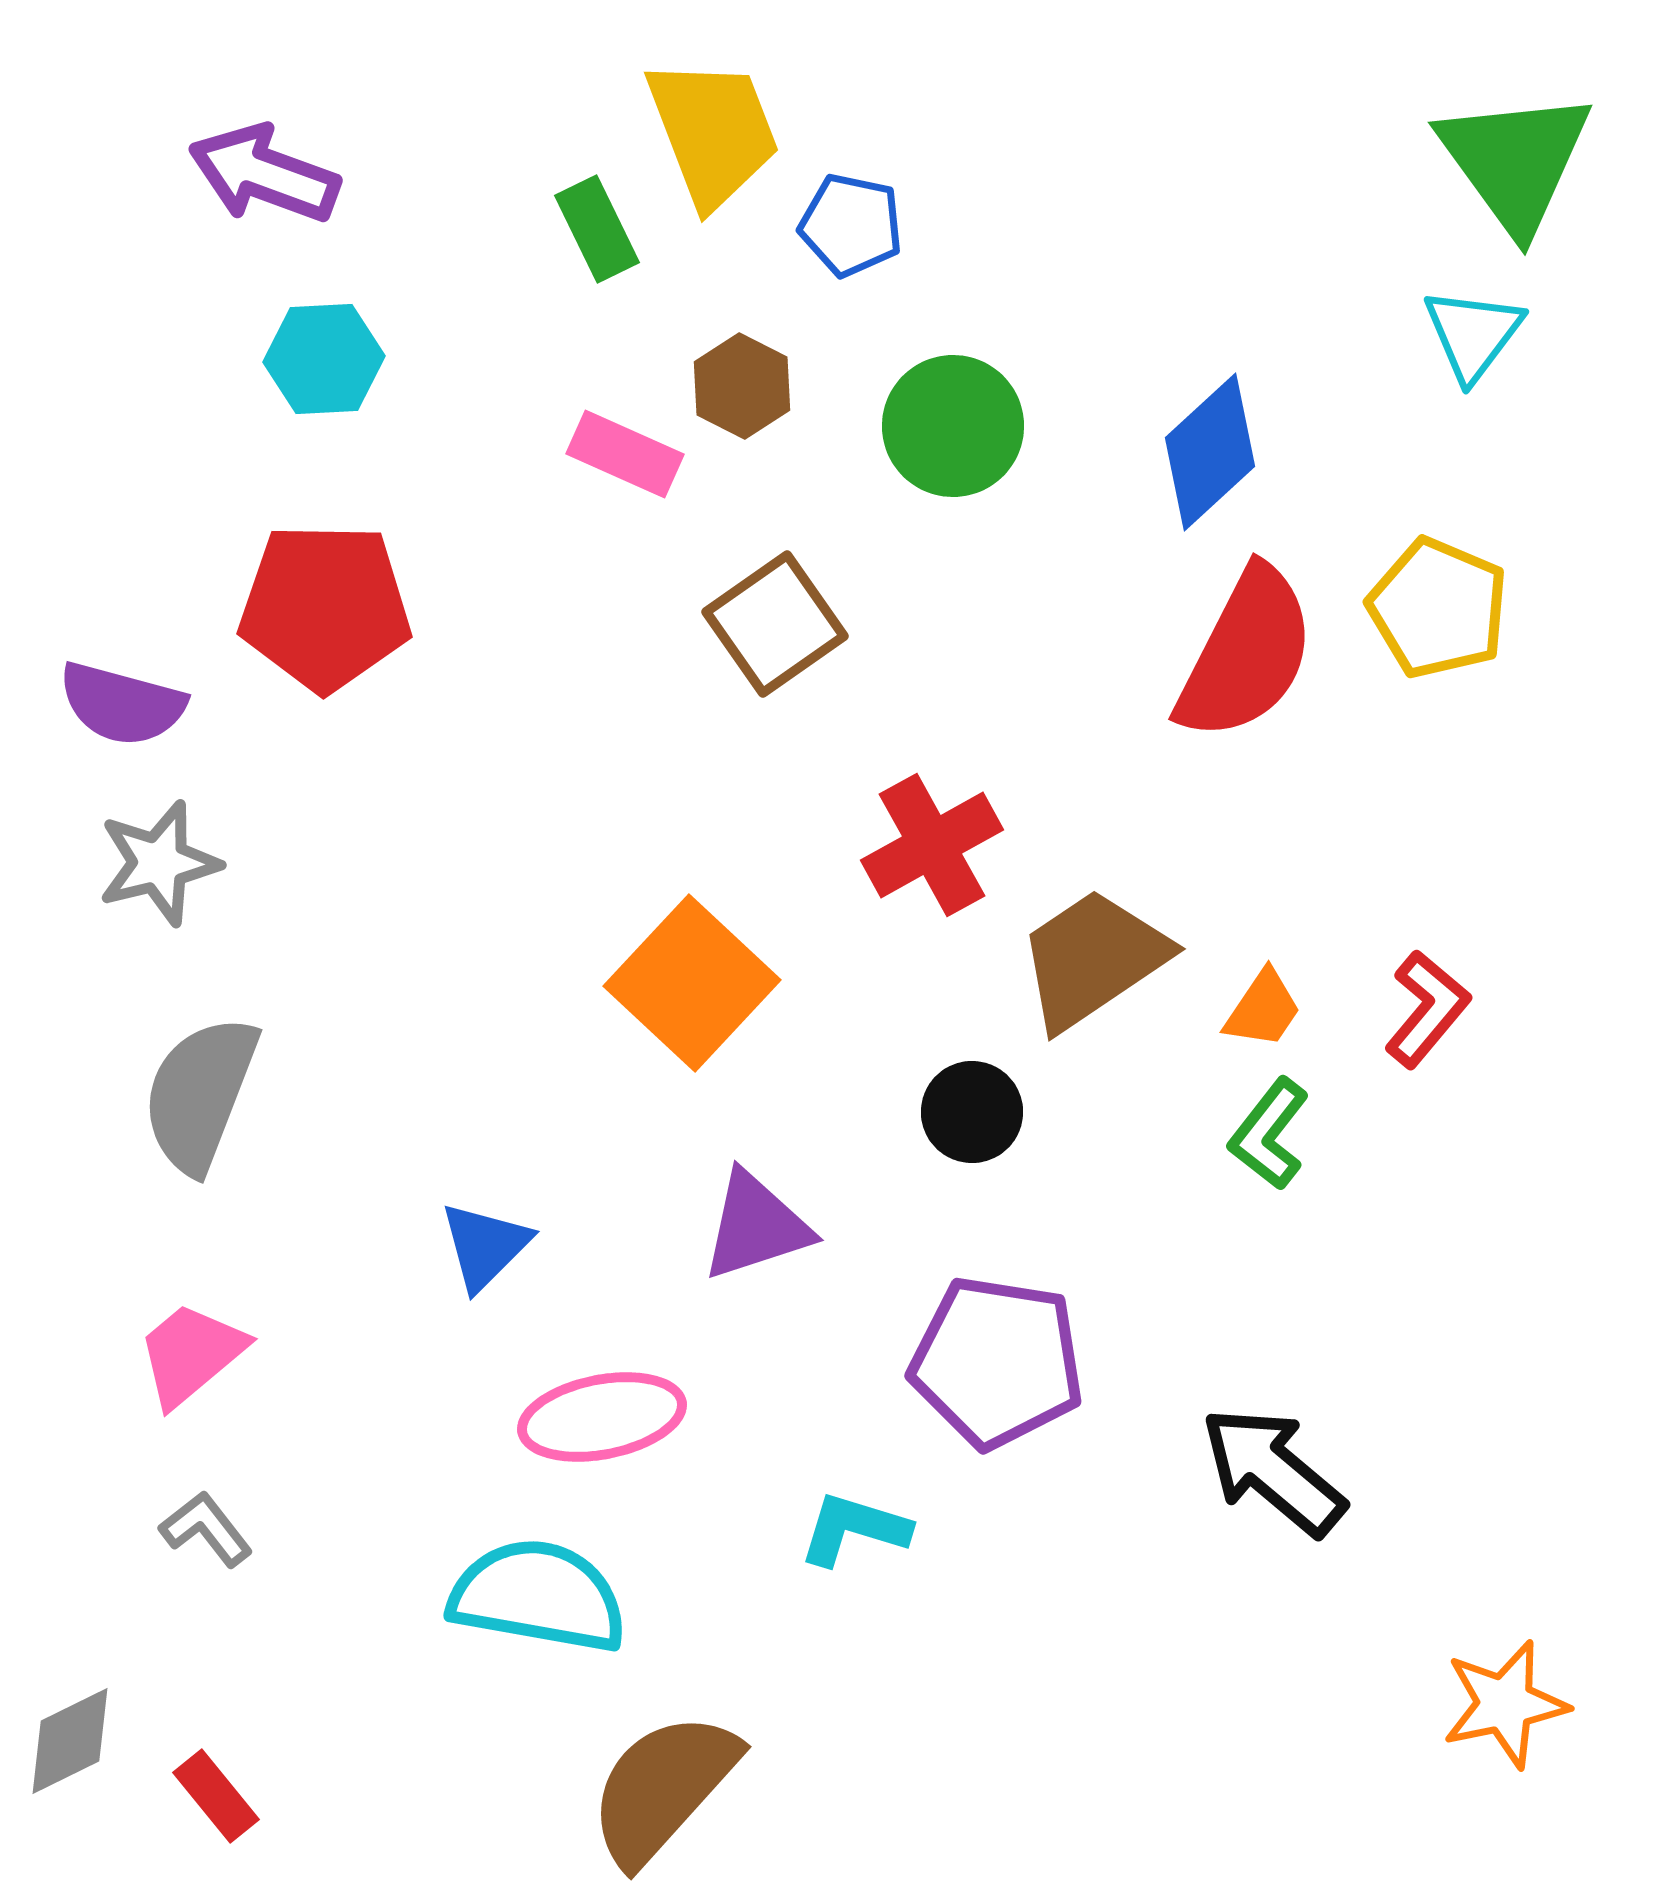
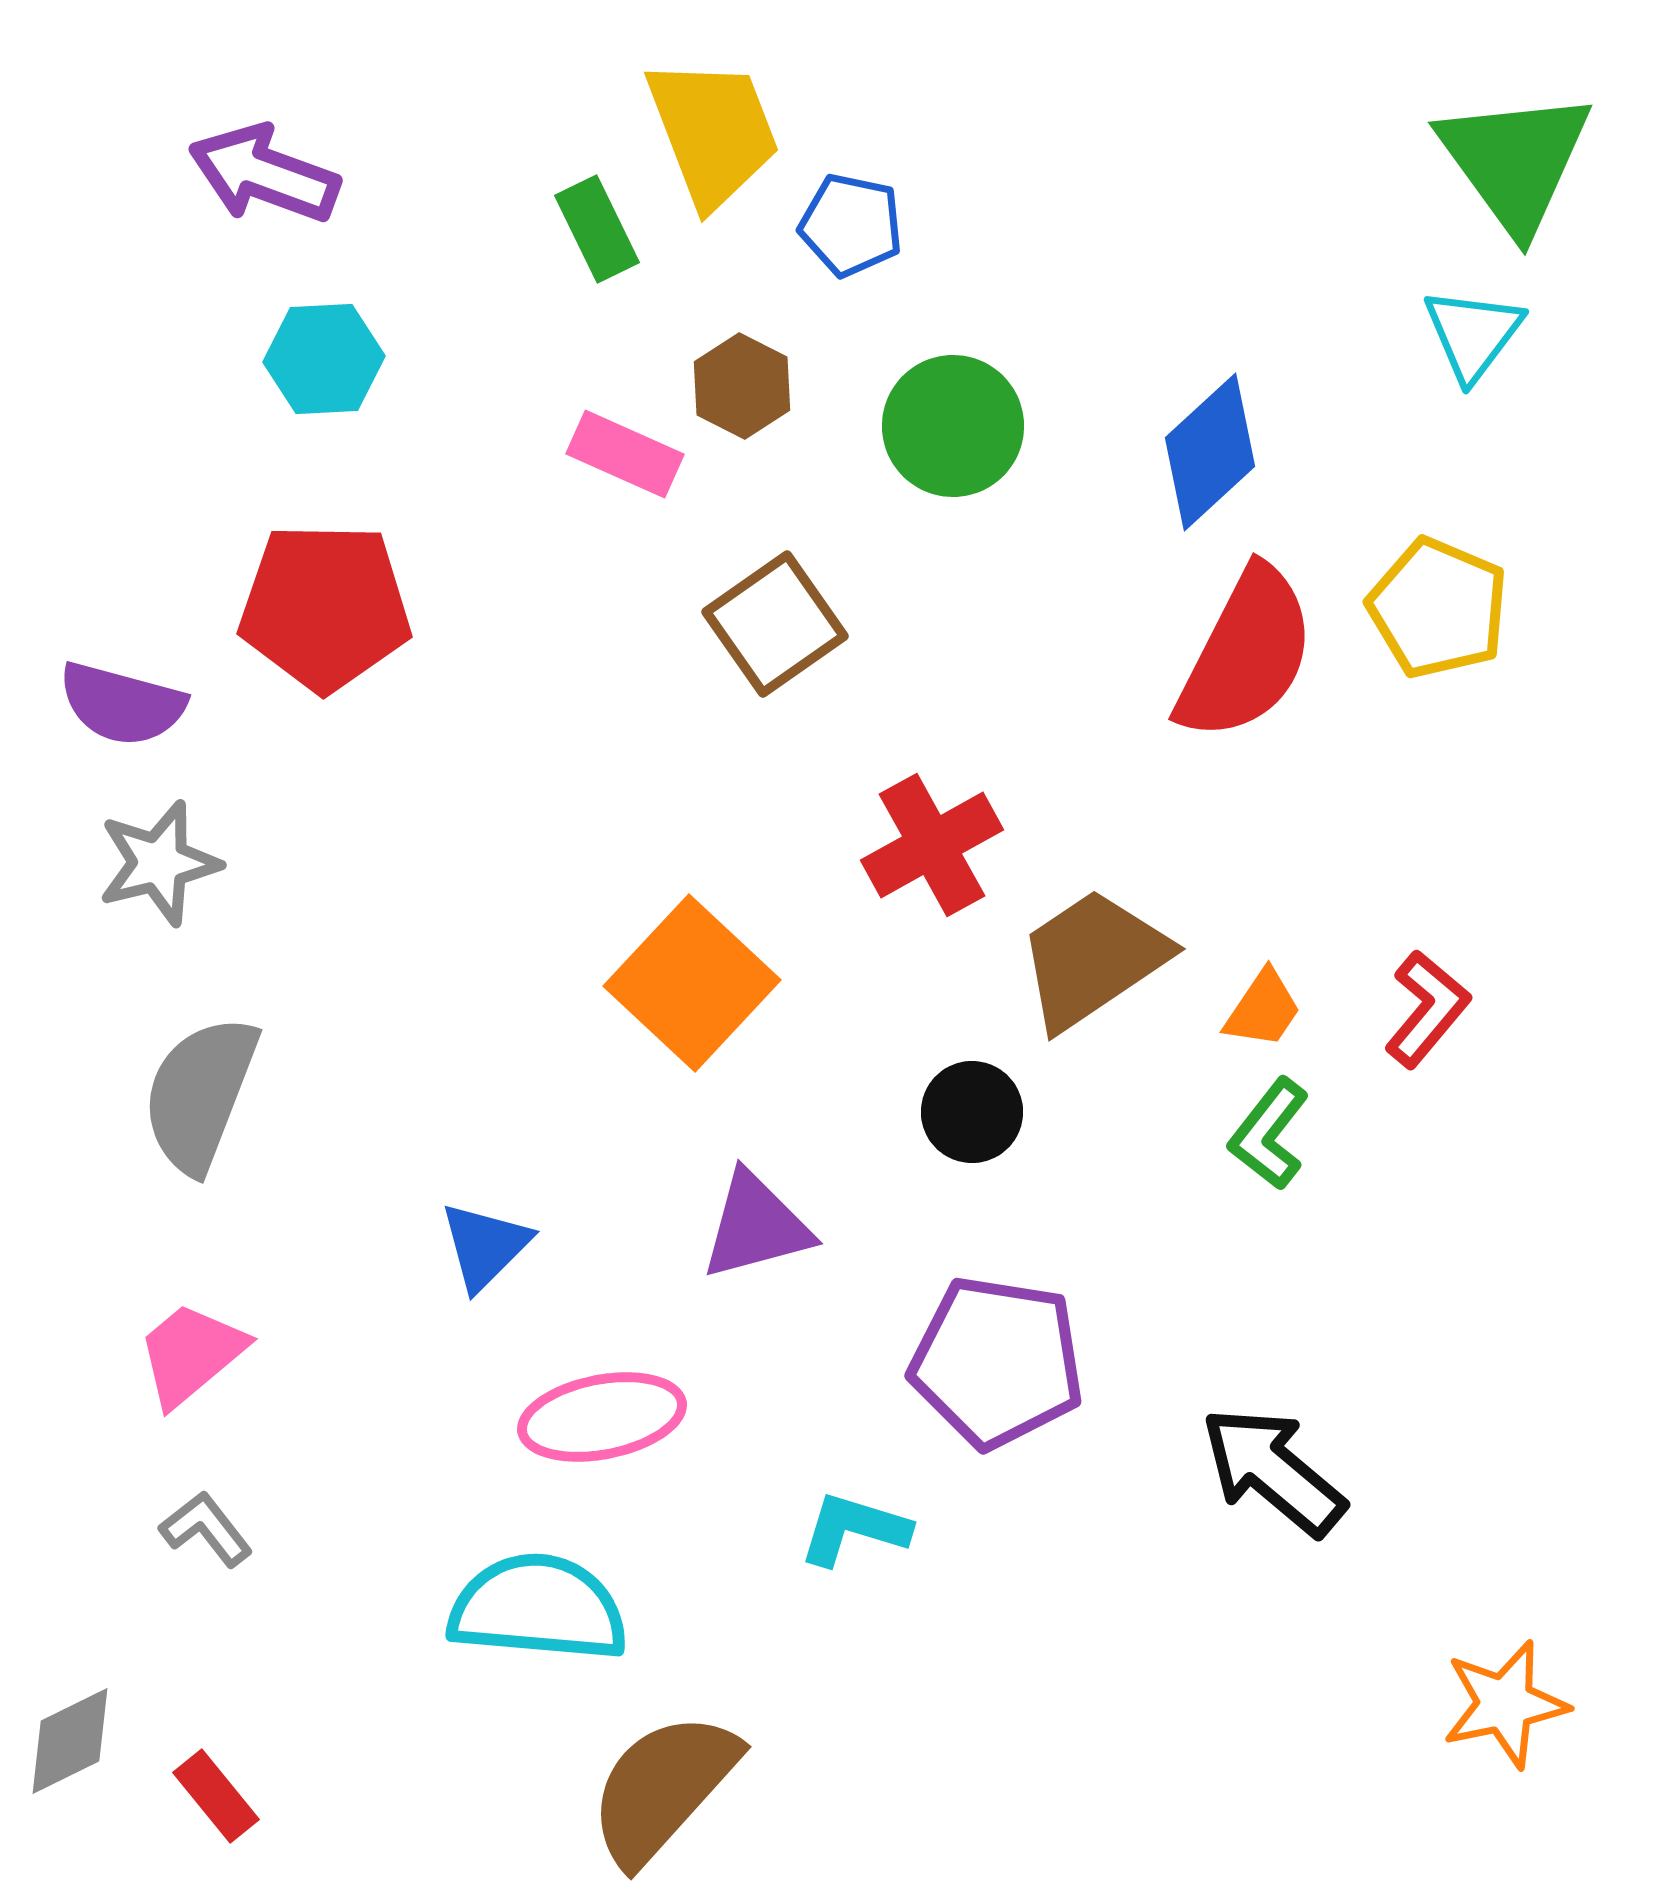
purple triangle: rotated 3 degrees clockwise
cyan semicircle: moved 12 px down; rotated 5 degrees counterclockwise
